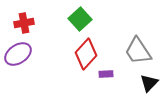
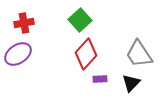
green square: moved 1 px down
gray trapezoid: moved 1 px right, 3 px down
purple rectangle: moved 6 px left, 5 px down
black triangle: moved 18 px left
